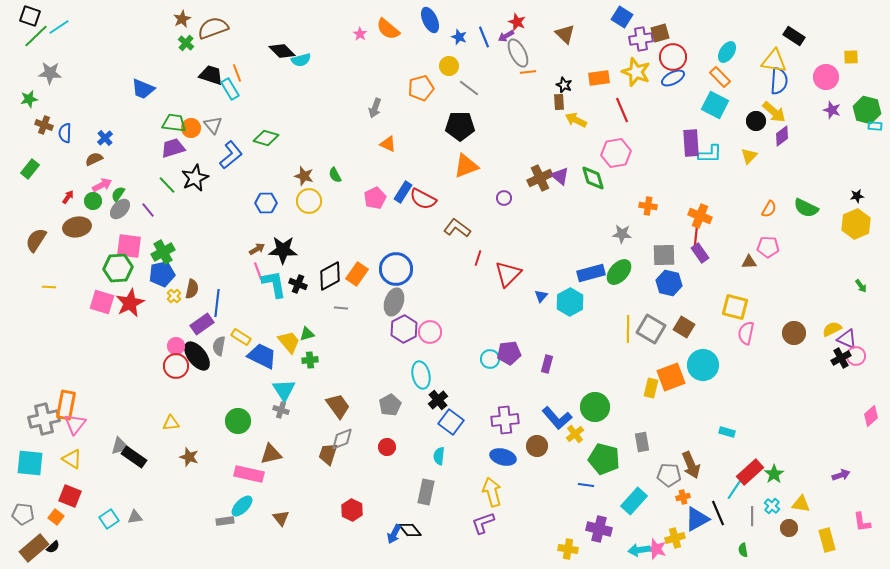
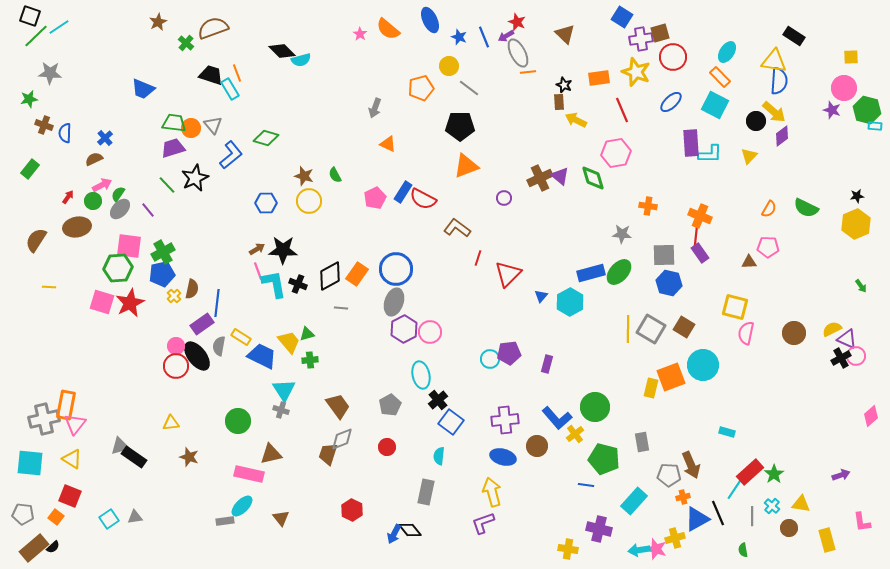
brown star at (182, 19): moved 24 px left, 3 px down
pink circle at (826, 77): moved 18 px right, 11 px down
blue ellipse at (673, 78): moved 2 px left, 24 px down; rotated 15 degrees counterclockwise
